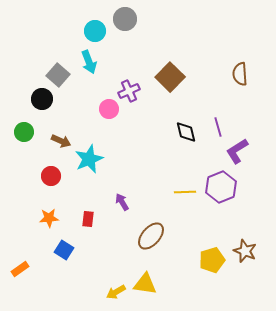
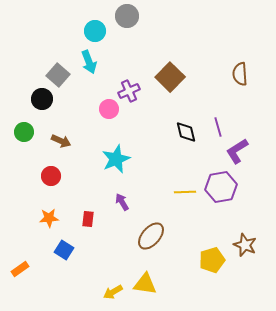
gray circle: moved 2 px right, 3 px up
cyan star: moved 27 px right
purple hexagon: rotated 12 degrees clockwise
brown star: moved 6 px up
yellow arrow: moved 3 px left
